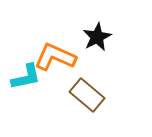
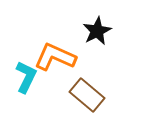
black star: moved 6 px up
cyan L-shape: rotated 52 degrees counterclockwise
